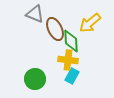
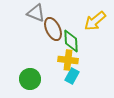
gray triangle: moved 1 px right, 1 px up
yellow arrow: moved 5 px right, 2 px up
brown ellipse: moved 2 px left
green circle: moved 5 px left
